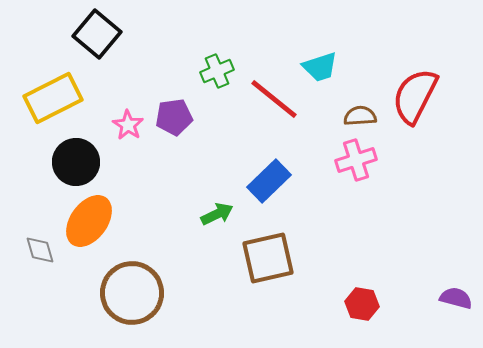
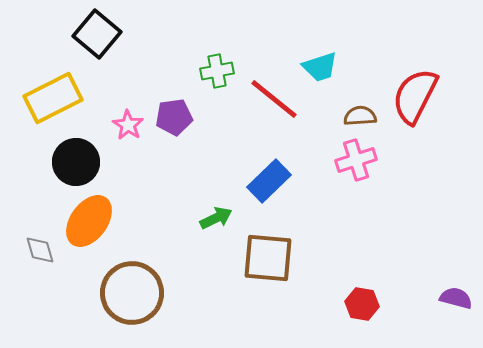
green cross: rotated 12 degrees clockwise
green arrow: moved 1 px left, 4 px down
brown square: rotated 18 degrees clockwise
